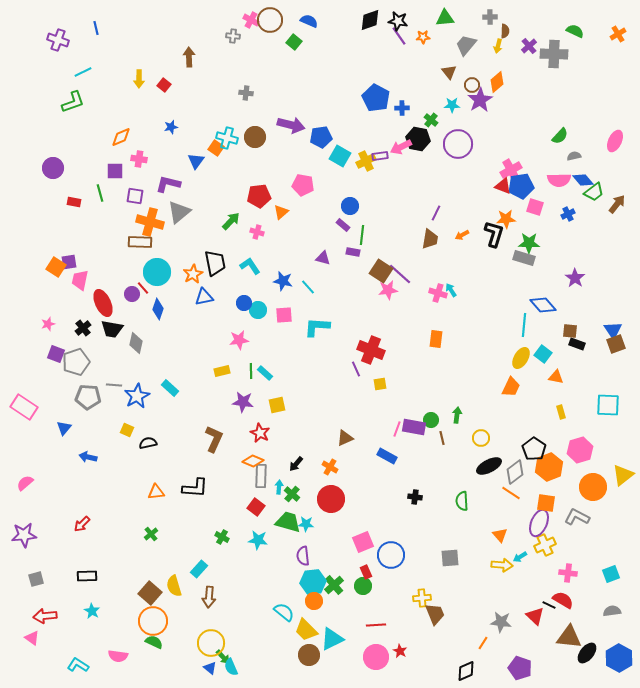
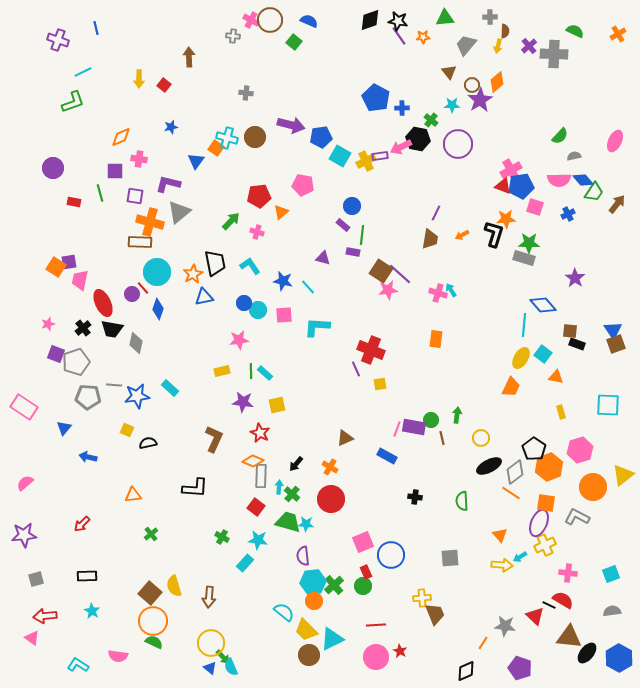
green trapezoid at (594, 192): rotated 20 degrees counterclockwise
blue circle at (350, 206): moved 2 px right
blue star at (137, 396): rotated 20 degrees clockwise
orange triangle at (156, 492): moved 23 px left, 3 px down
cyan rectangle at (199, 569): moved 46 px right, 6 px up
gray star at (501, 622): moved 4 px right, 4 px down
